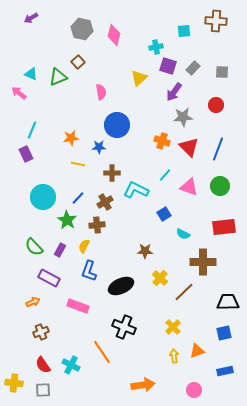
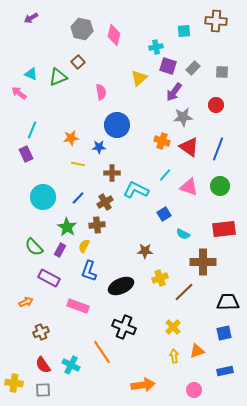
red triangle at (189, 147): rotated 10 degrees counterclockwise
green star at (67, 220): moved 7 px down
red rectangle at (224, 227): moved 2 px down
yellow cross at (160, 278): rotated 28 degrees clockwise
orange arrow at (33, 302): moved 7 px left
